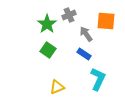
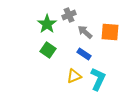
orange square: moved 4 px right, 11 px down
gray arrow: moved 1 px left, 2 px up; rotated 14 degrees counterclockwise
yellow triangle: moved 17 px right, 11 px up
